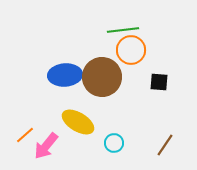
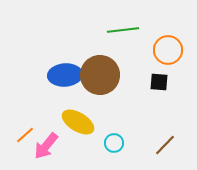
orange circle: moved 37 px right
brown circle: moved 2 px left, 2 px up
brown line: rotated 10 degrees clockwise
